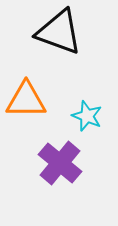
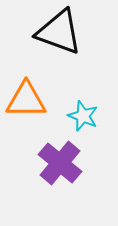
cyan star: moved 4 px left
